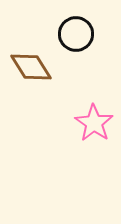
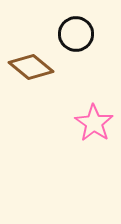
brown diamond: rotated 18 degrees counterclockwise
